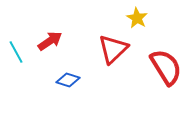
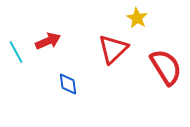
red arrow: moved 2 px left; rotated 10 degrees clockwise
blue diamond: moved 4 px down; rotated 65 degrees clockwise
